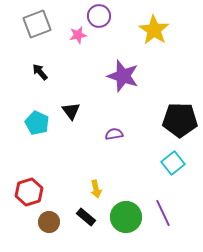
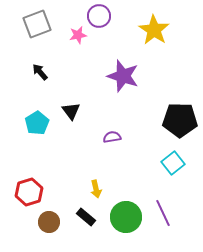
cyan pentagon: rotated 15 degrees clockwise
purple semicircle: moved 2 px left, 3 px down
